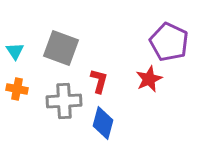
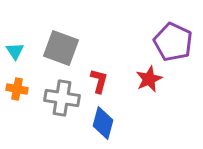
purple pentagon: moved 4 px right
gray cross: moved 2 px left, 3 px up; rotated 12 degrees clockwise
